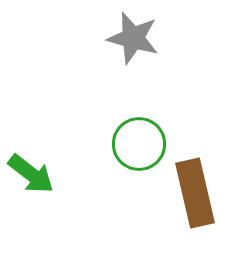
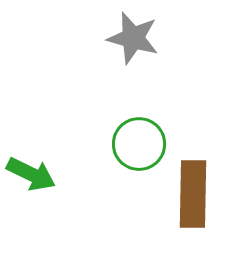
green arrow: rotated 12 degrees counterclockwise
brown rectangle: moved 2 px left, 1 px down; rotated 14 degrees clockwise
